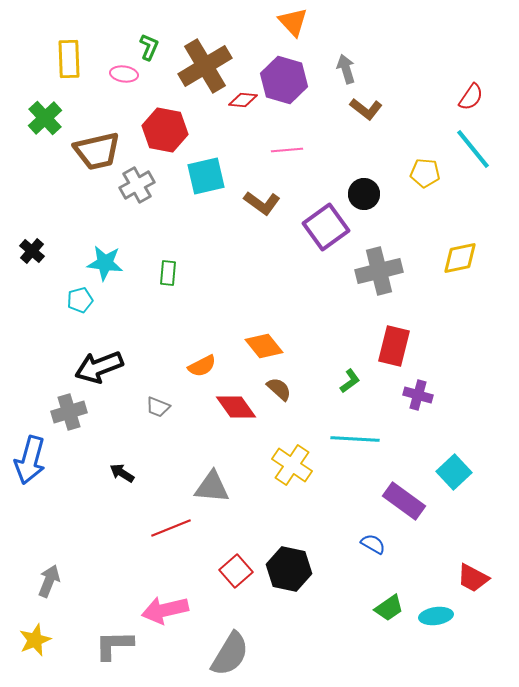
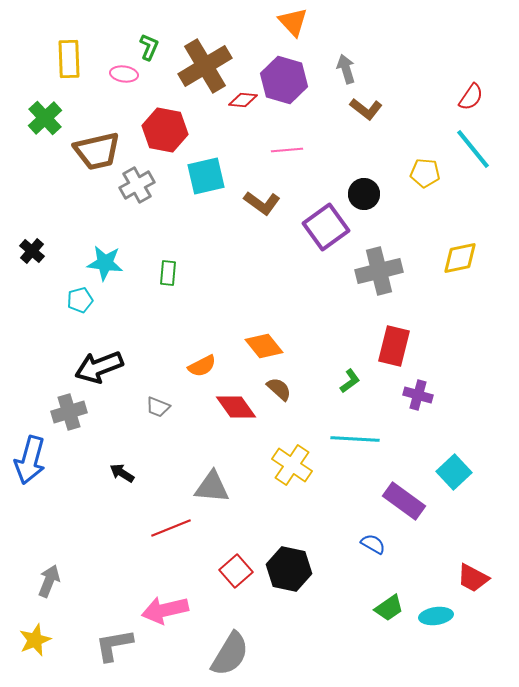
gray L-shape at (114, 645): rotated 9 degrees counterclockwise
